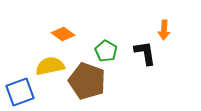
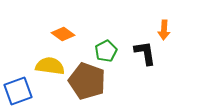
green pentagon: rotated 15 degrees clockwise
yellow semicircle: rotated 20 degrees clockwise
blue square: moved 2 px left, 1 px up
